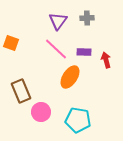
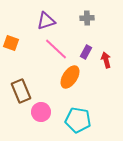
purple triangle: moved 12 px left; rotated 36 degrees clockwise
purple rectangle: moved 2 px right; rotated 64 degrees counterclockwise
